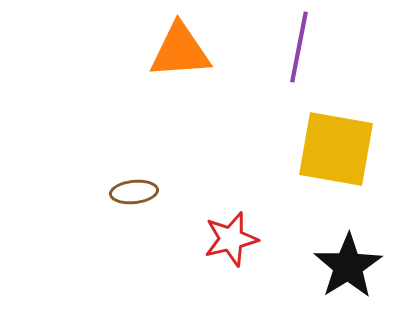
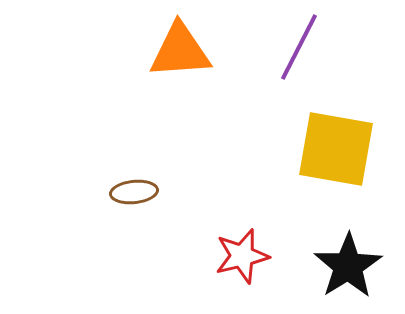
purple line: rotated 16 degrees clockwise
red star: moved 11 px right, 17 px down
